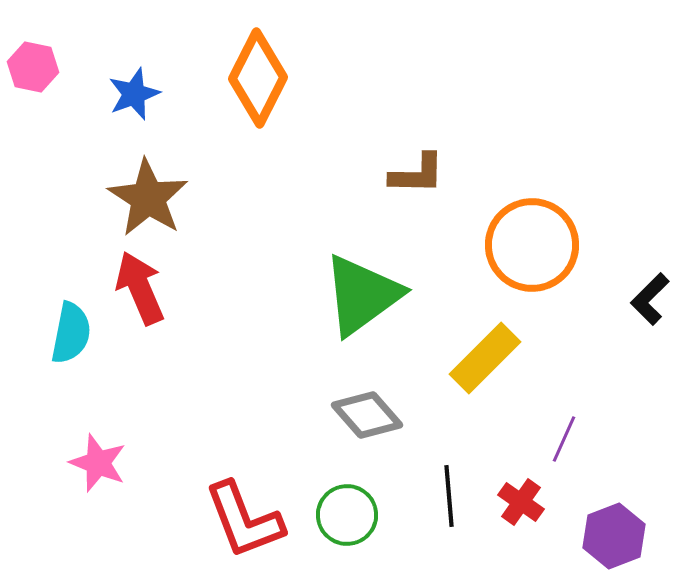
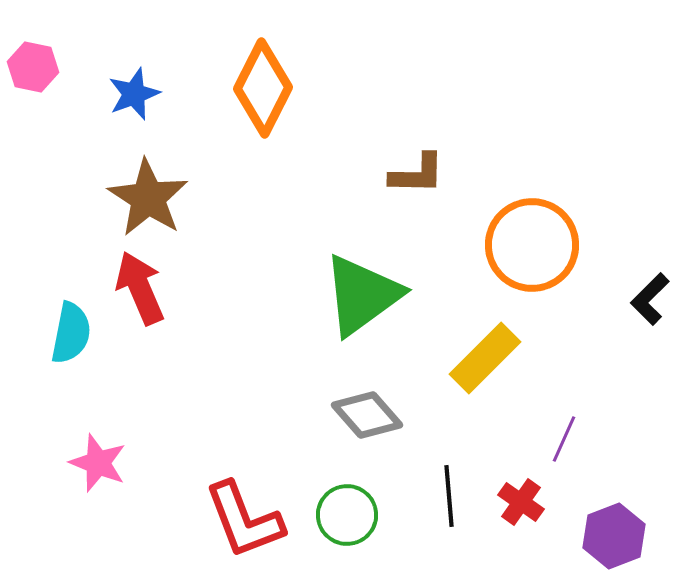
orange diamond: moved 5 px right, 10 px down
